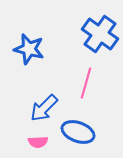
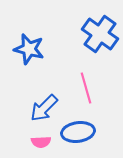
pink line: moved 5 px down; rotated 32 degrees counterclockwise
blue ellipse: rotated 28 degrees counterclockwise
pink semicircle: moved 3 px right
